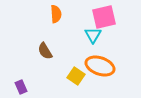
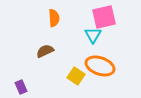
orange semicircle: moved 2 px left, 4 px down
brown semicircle: rotated 96 degrees clockwise
